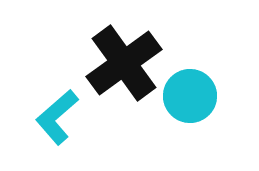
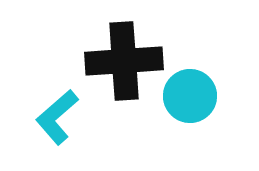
black cross: moved 2 px up; rotated 32 degrees clockwise
